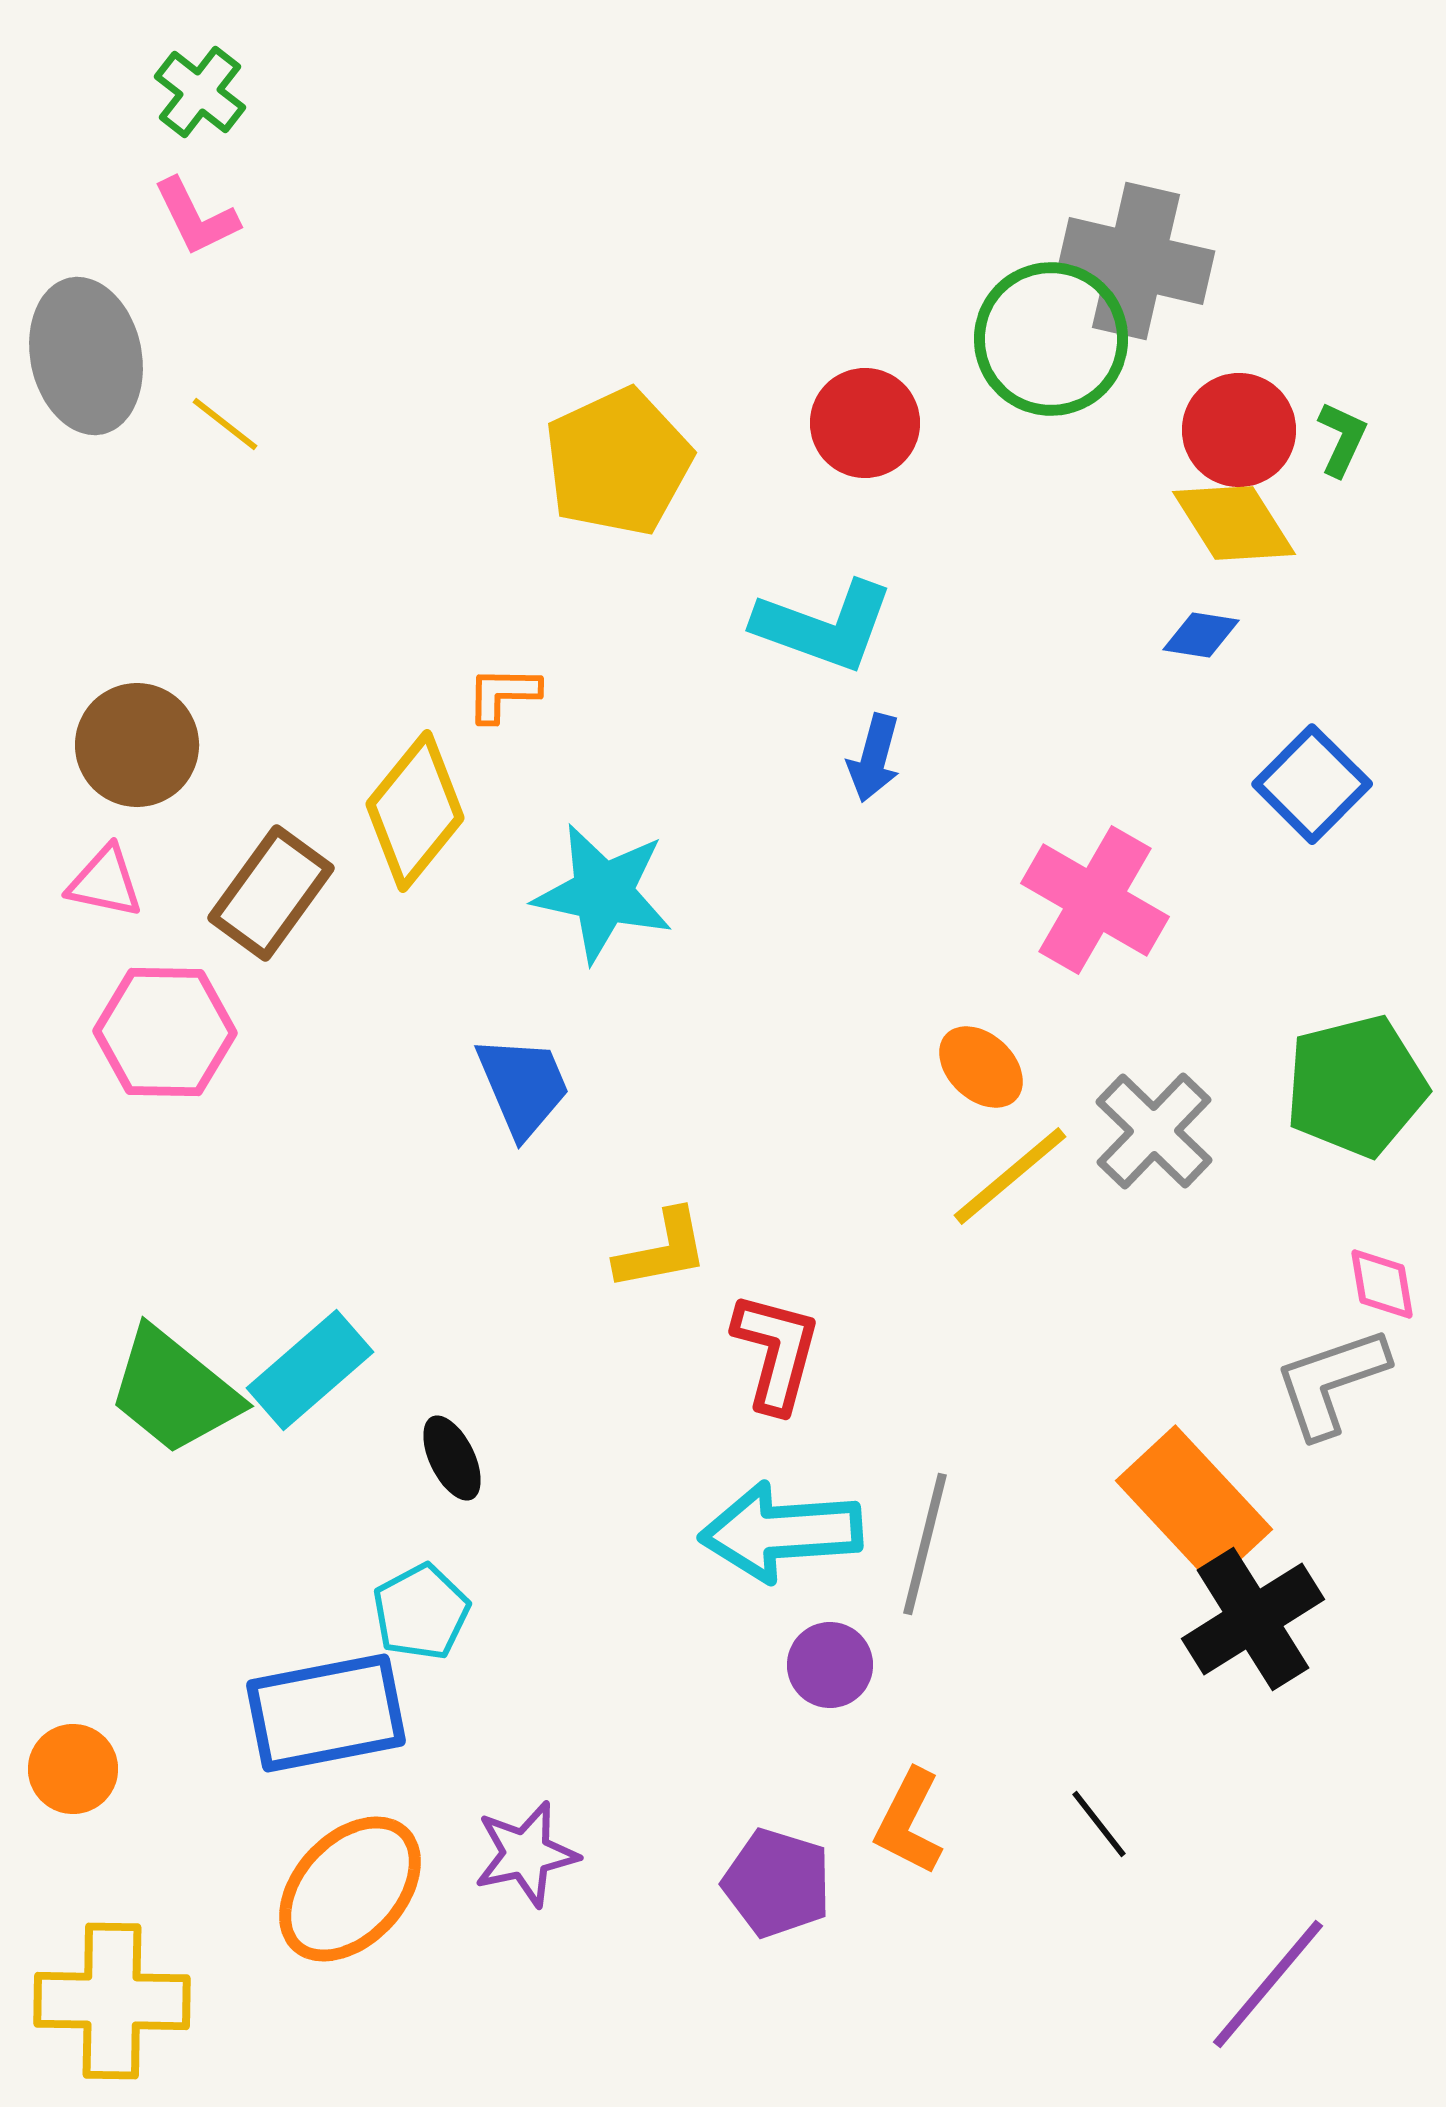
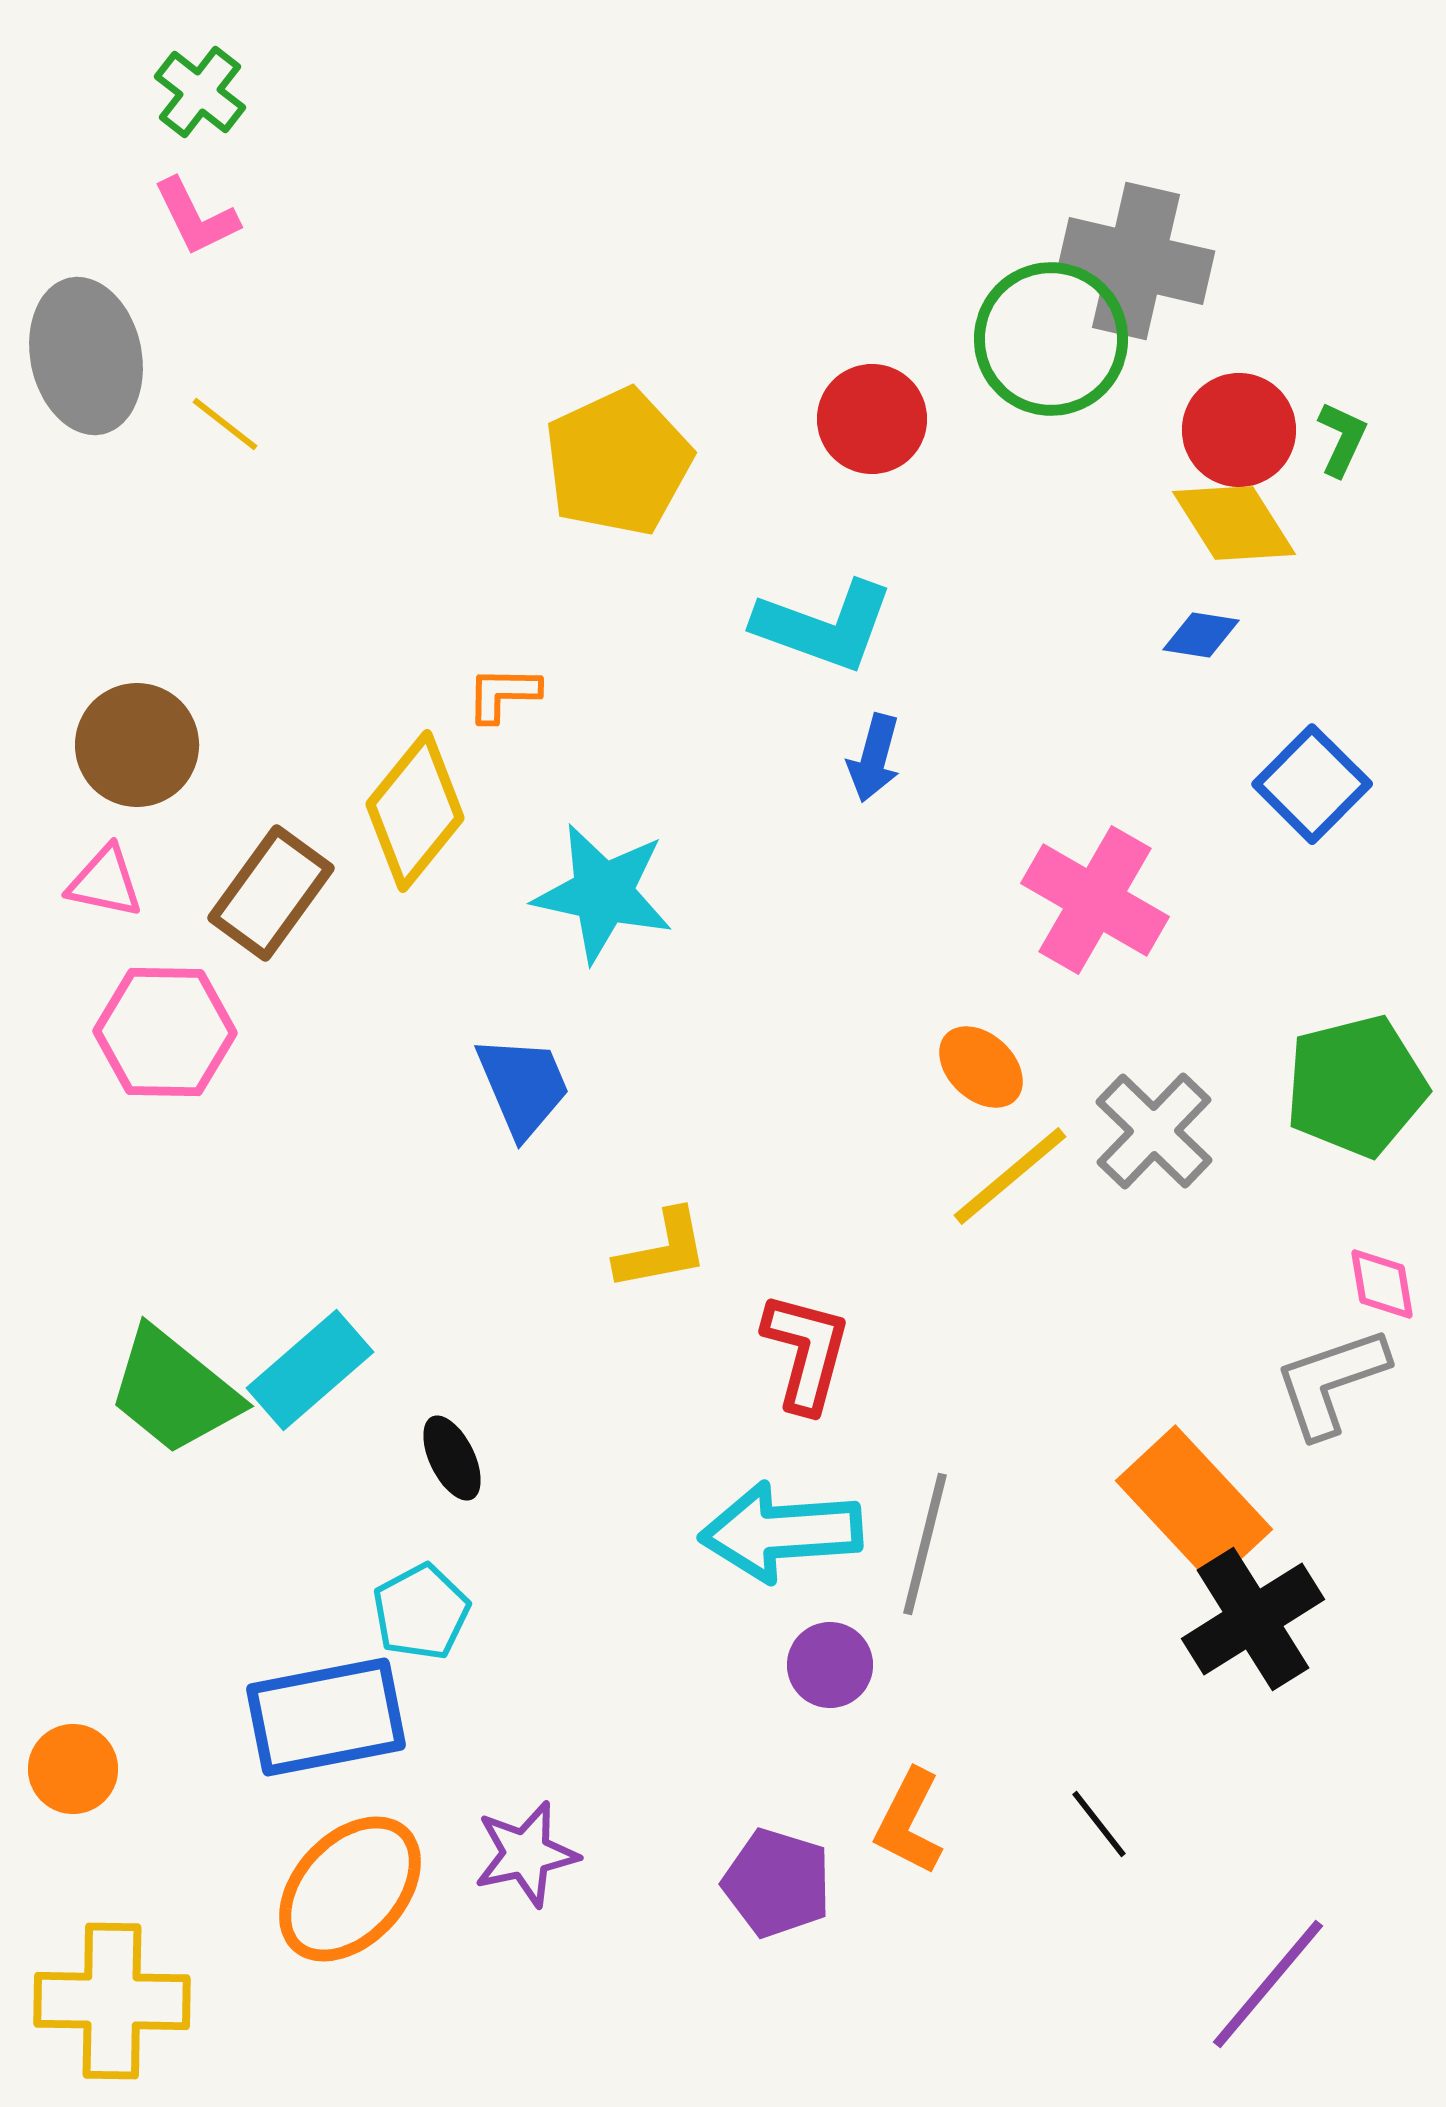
red circle at (865, 423): moved 7 px right, 4 px up
red L-shape at (776, 1352): moved 30 px right
blue rectangle at (326, 1713): moved 4 px down
